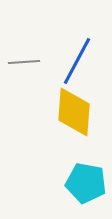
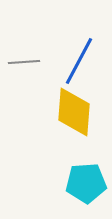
blue line: moved 2 px right
cyan pentagon: rotated 15 degrees counterclockwise
